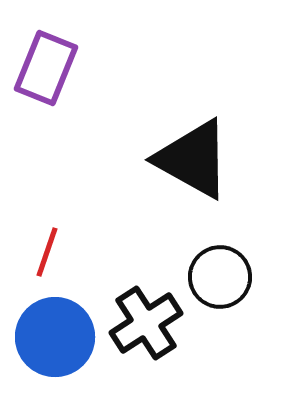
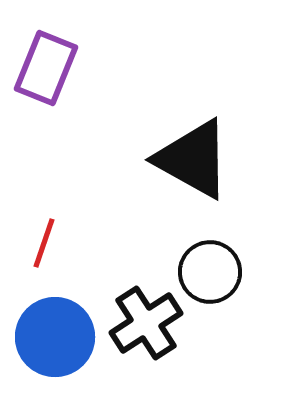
red line: moved 3 px left, 9 px up
black circle: moved 10 px left, 5 px up
